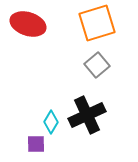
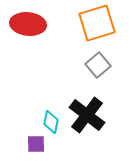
red ellipse: rotated 12 degrees counterclockwise
gray square: moved 1 px right
black cross: rotated 27 degrees counterclockwise
cyan diamond: rotated 20 degrees counterclockwise
